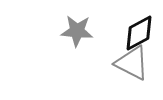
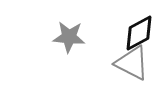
gray star: moved 8 px left, 6 px down
